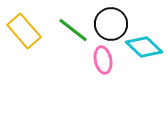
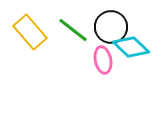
black circle: moved 3 px down
yellow rectangle: moved 6 px right, 1 px down
cyan diamond: moved 13 px left
